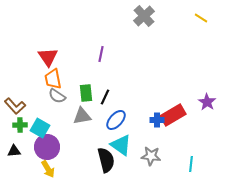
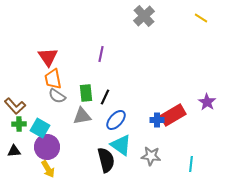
green cross: moved 1 px left, 1 px up
